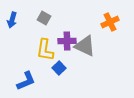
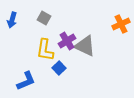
orange cross: moved 11 px right, 2 px down
purple cross: rotated 30 degrees counterclockwise
